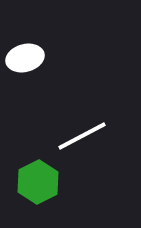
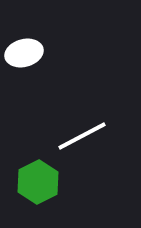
white ellipse: moved 1 px left, 5 px up
